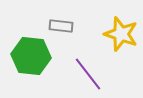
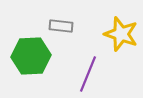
green hexagon: rotated 9 degrees counterclockwise
purple line: rotated 60 degrees clockwise
